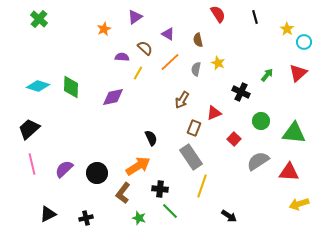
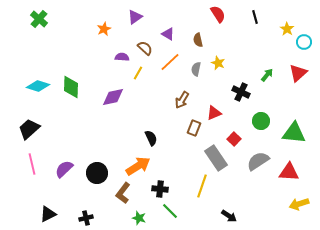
gray rectangle at (191, 157): moved 25 px right, 1 px down
